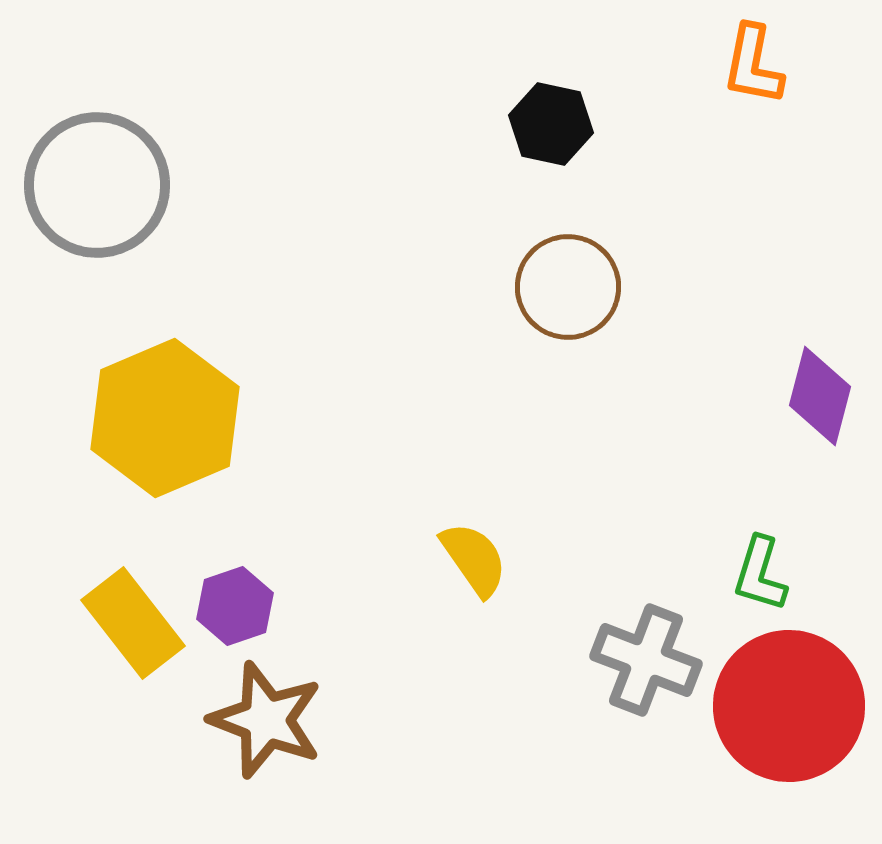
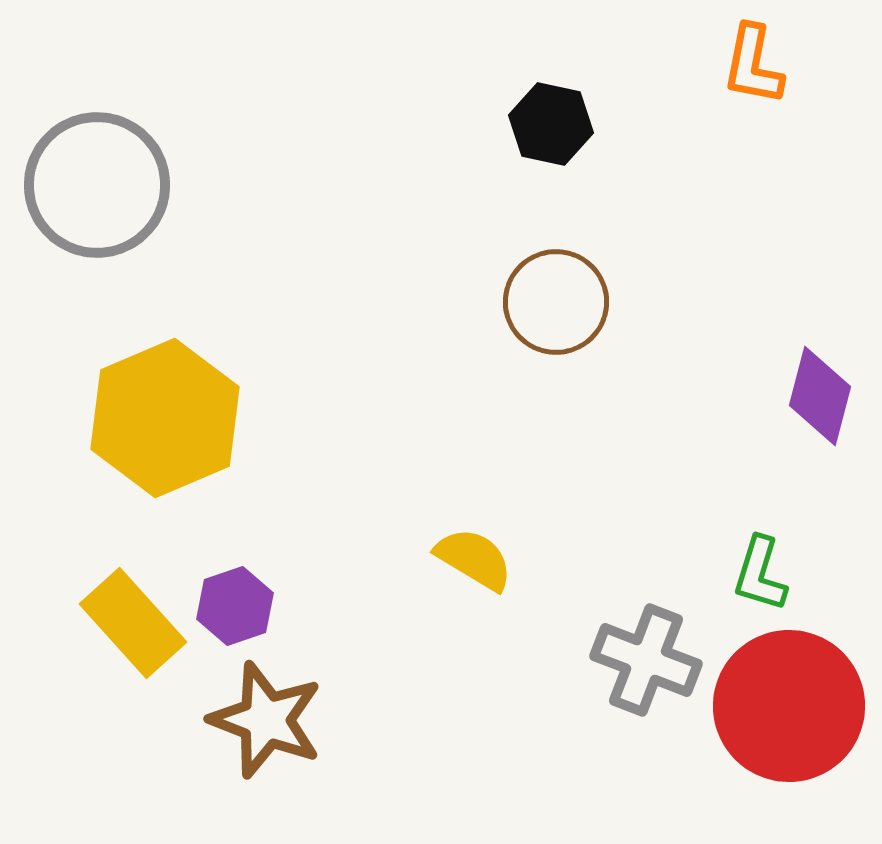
brown circle: moved 12 px left, 15 px down
yellow semicircle: rotated 24 degrees counterclockwise
yellow rectangle: rotated 4 degrees counterclockwise
